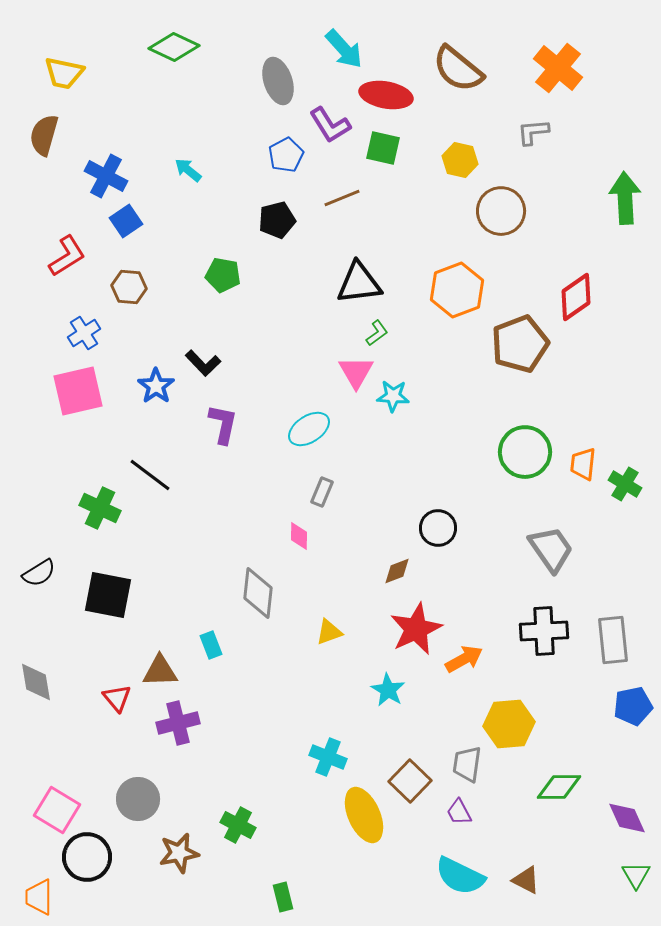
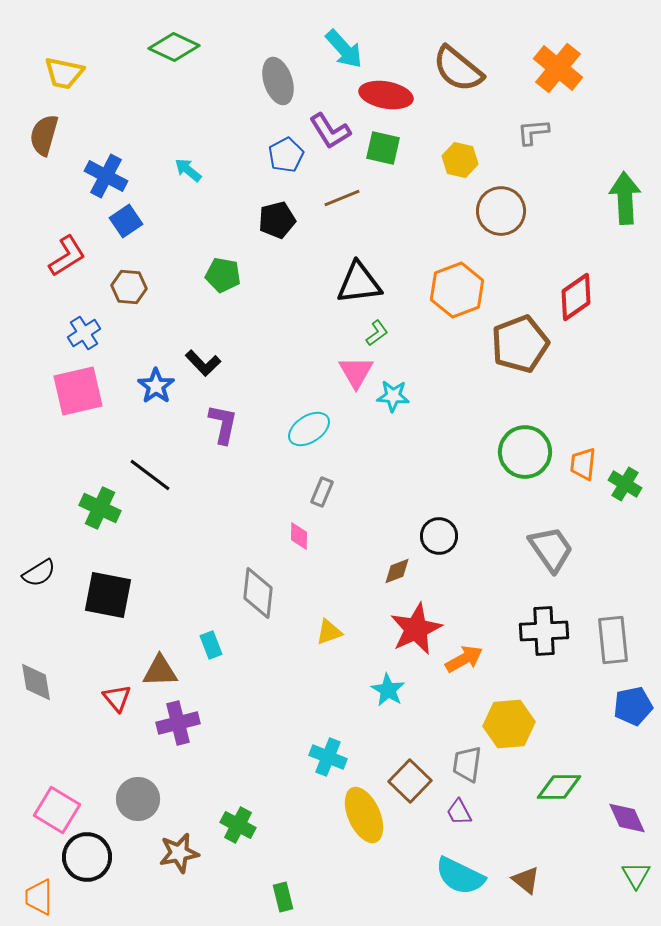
purple L-shape at (330, 125): moved 6 px down
black circle at (438, 528): moved 1 px right, 8 px down
brown triangle at (526, 880): rotated 12 degrees clockwise
